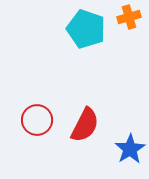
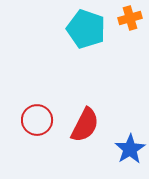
orange cross: moved 1 px right, 1 px down
